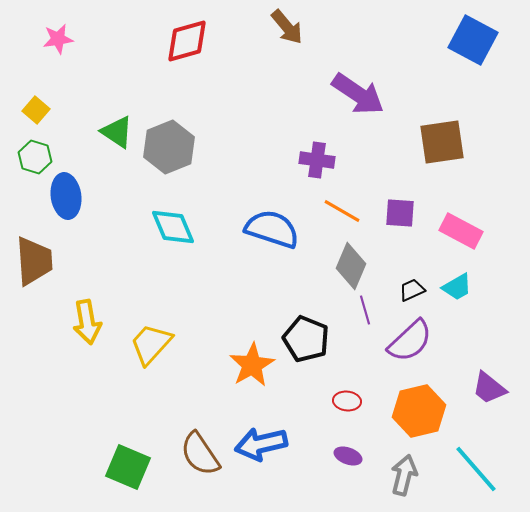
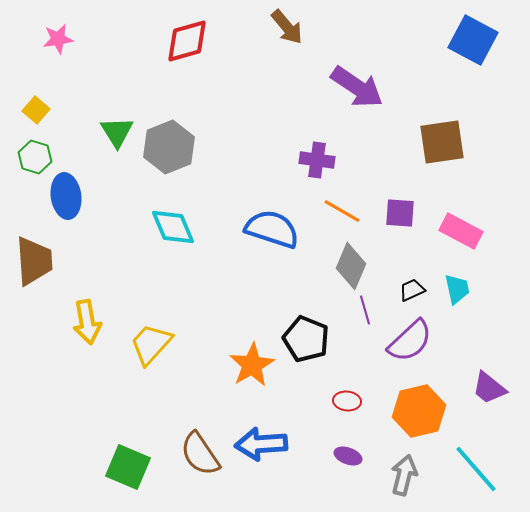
purple arrow: moved 1 px left, 7 px up
green triangle: rotated 24 degrees clockwise
cyan trapezoid: moved 2 px down; rotated 72 degrees counterclockwise
blue arrow: rotated 9 degrees clockwise
